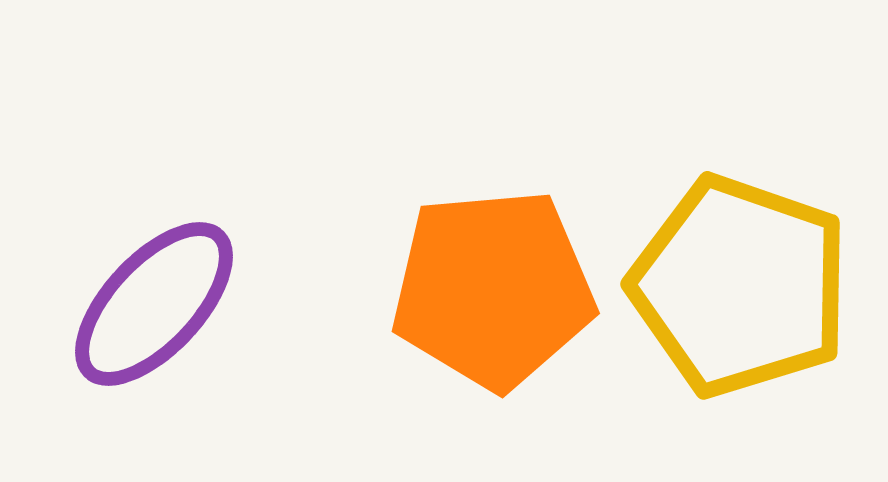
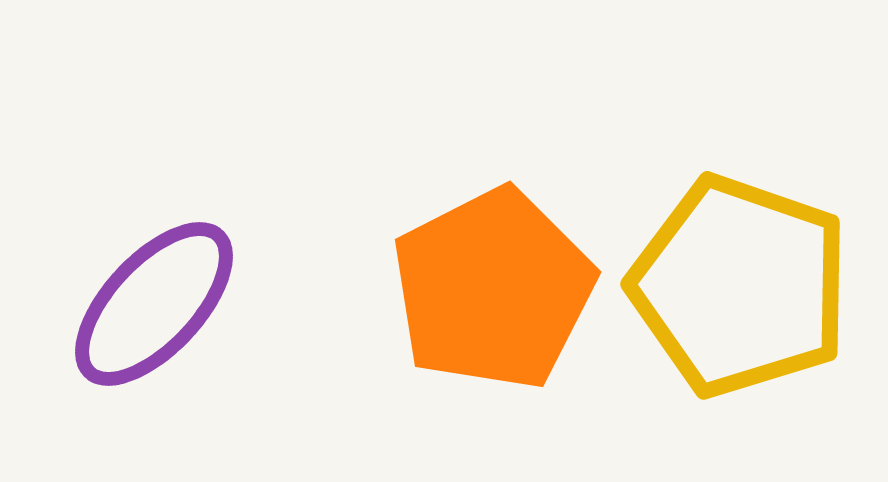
orange pentagon: rotated 22 degrees counterclockwise
